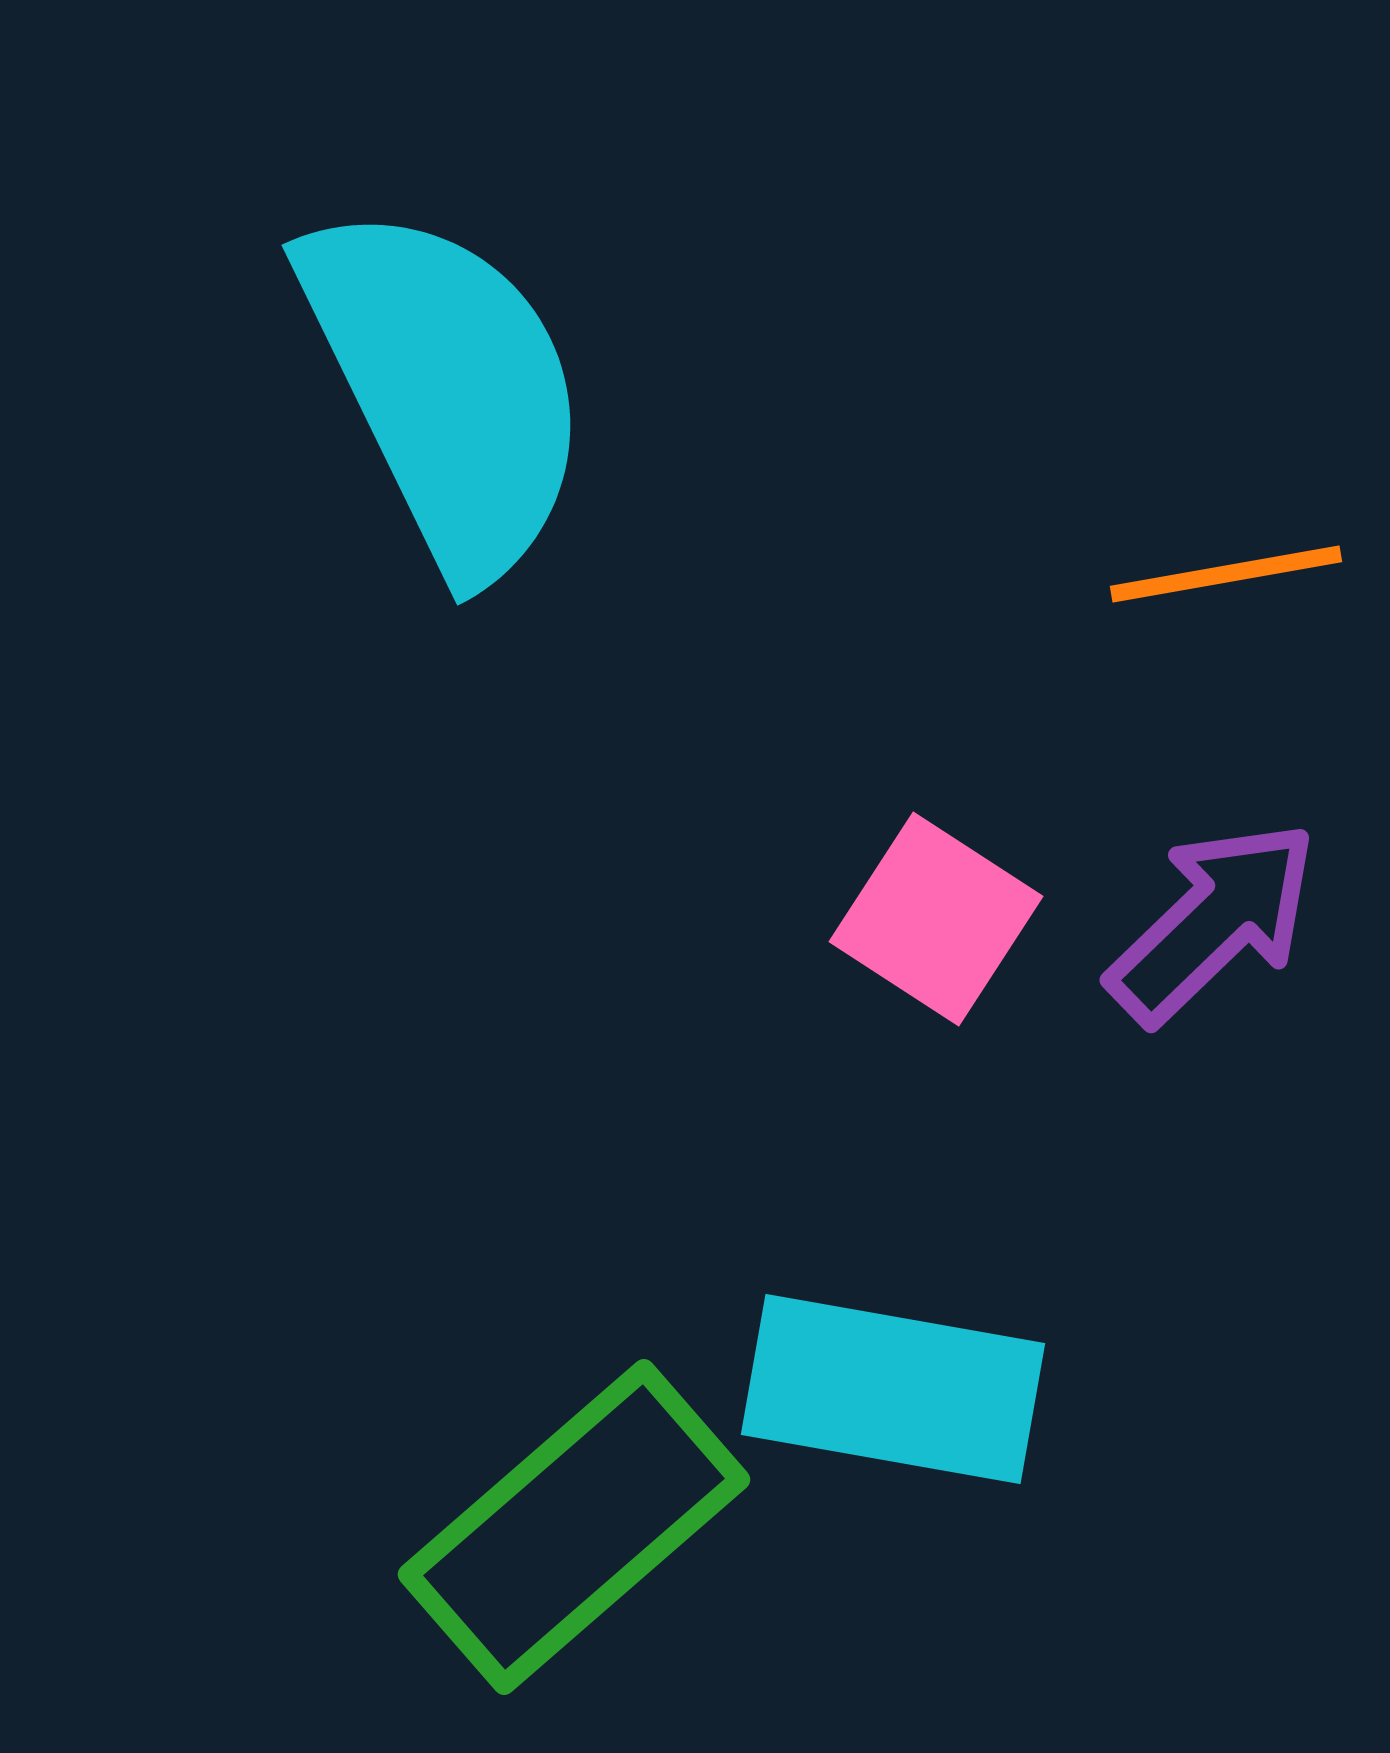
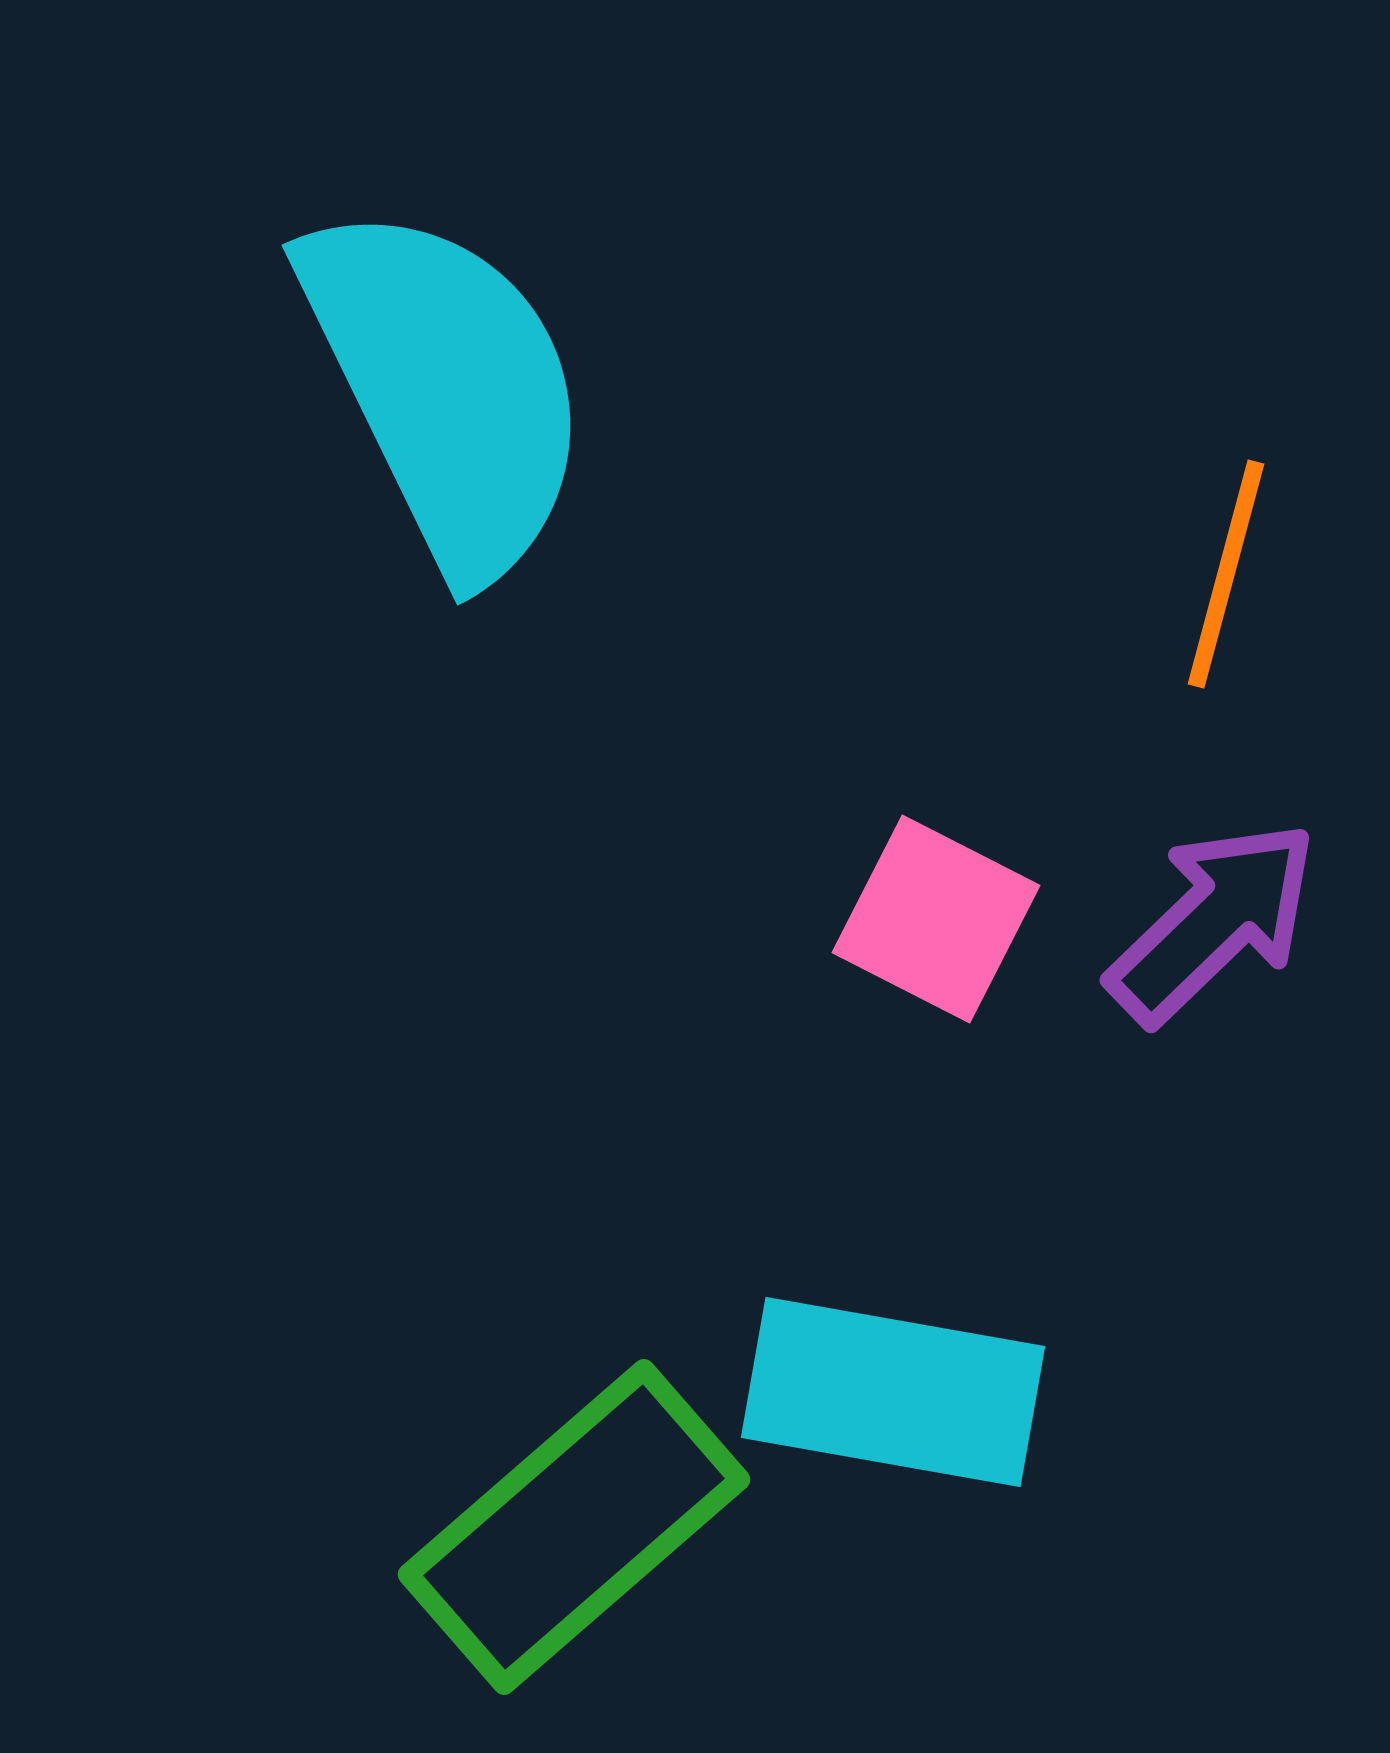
orange line: rotated 65 degrees counterclockwise
pink square: rotated 6 degrees counterclockwise
cyan rectangle: moved 3 px down
